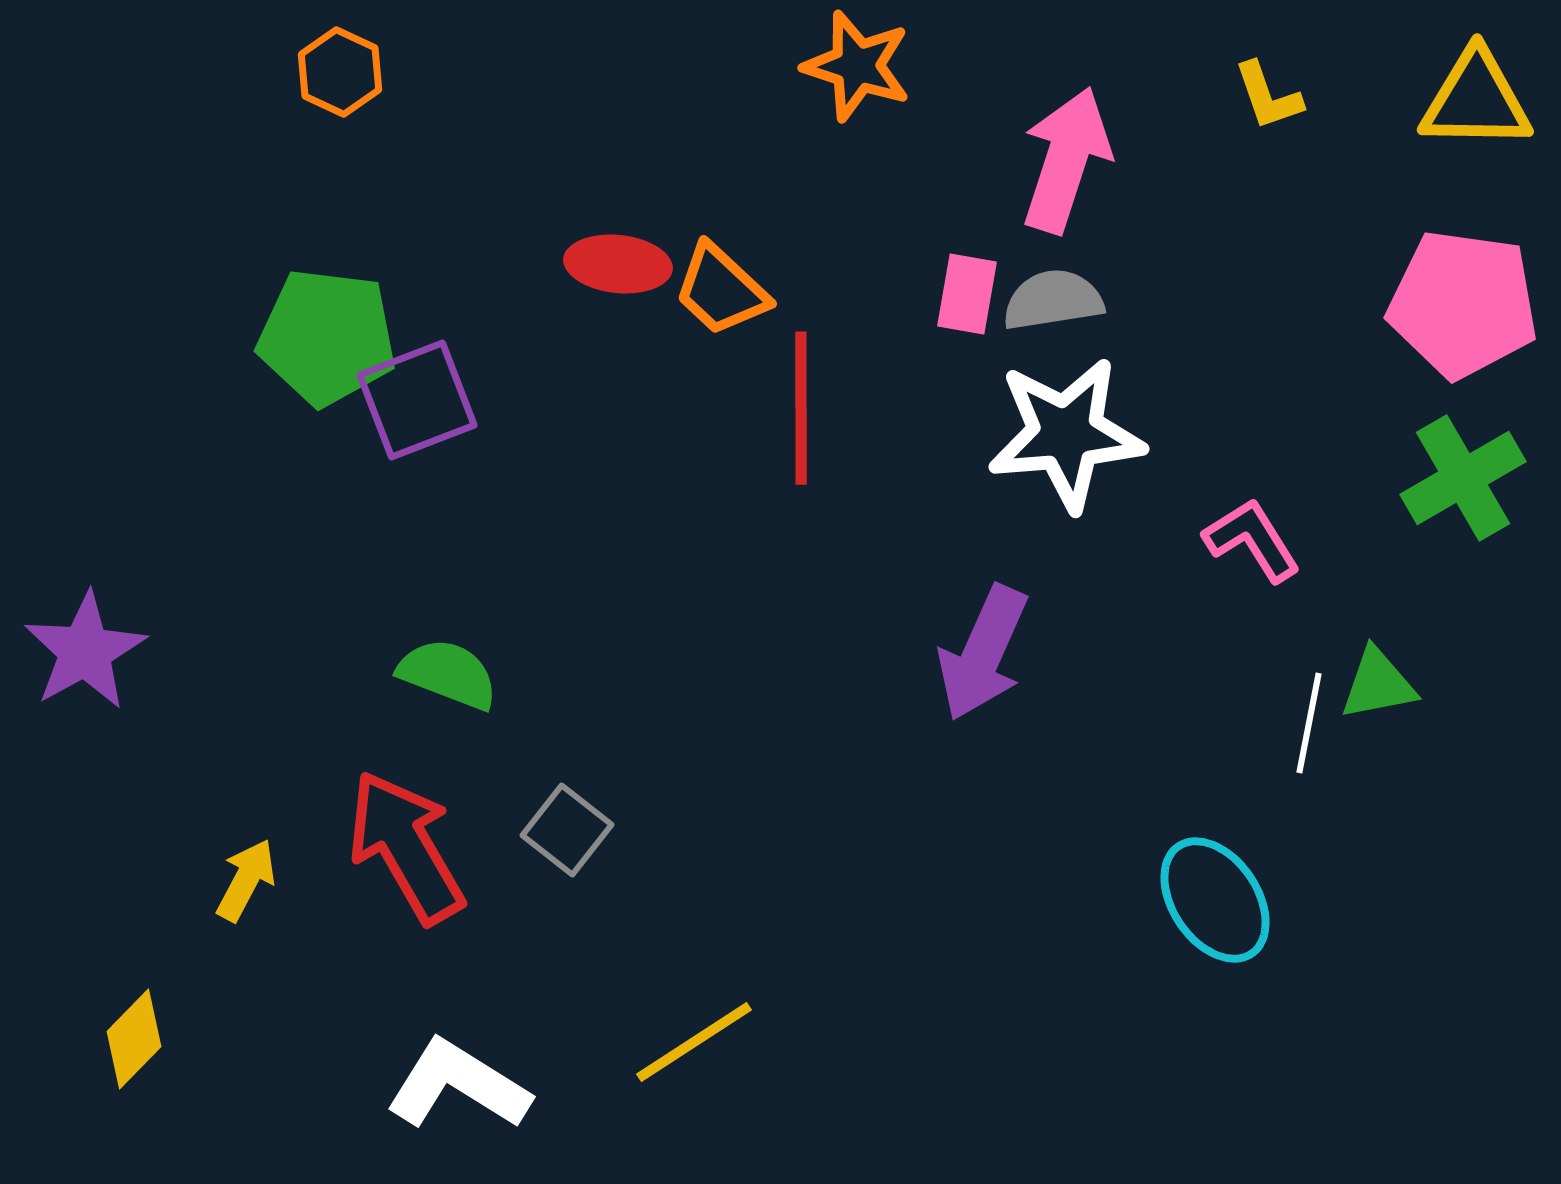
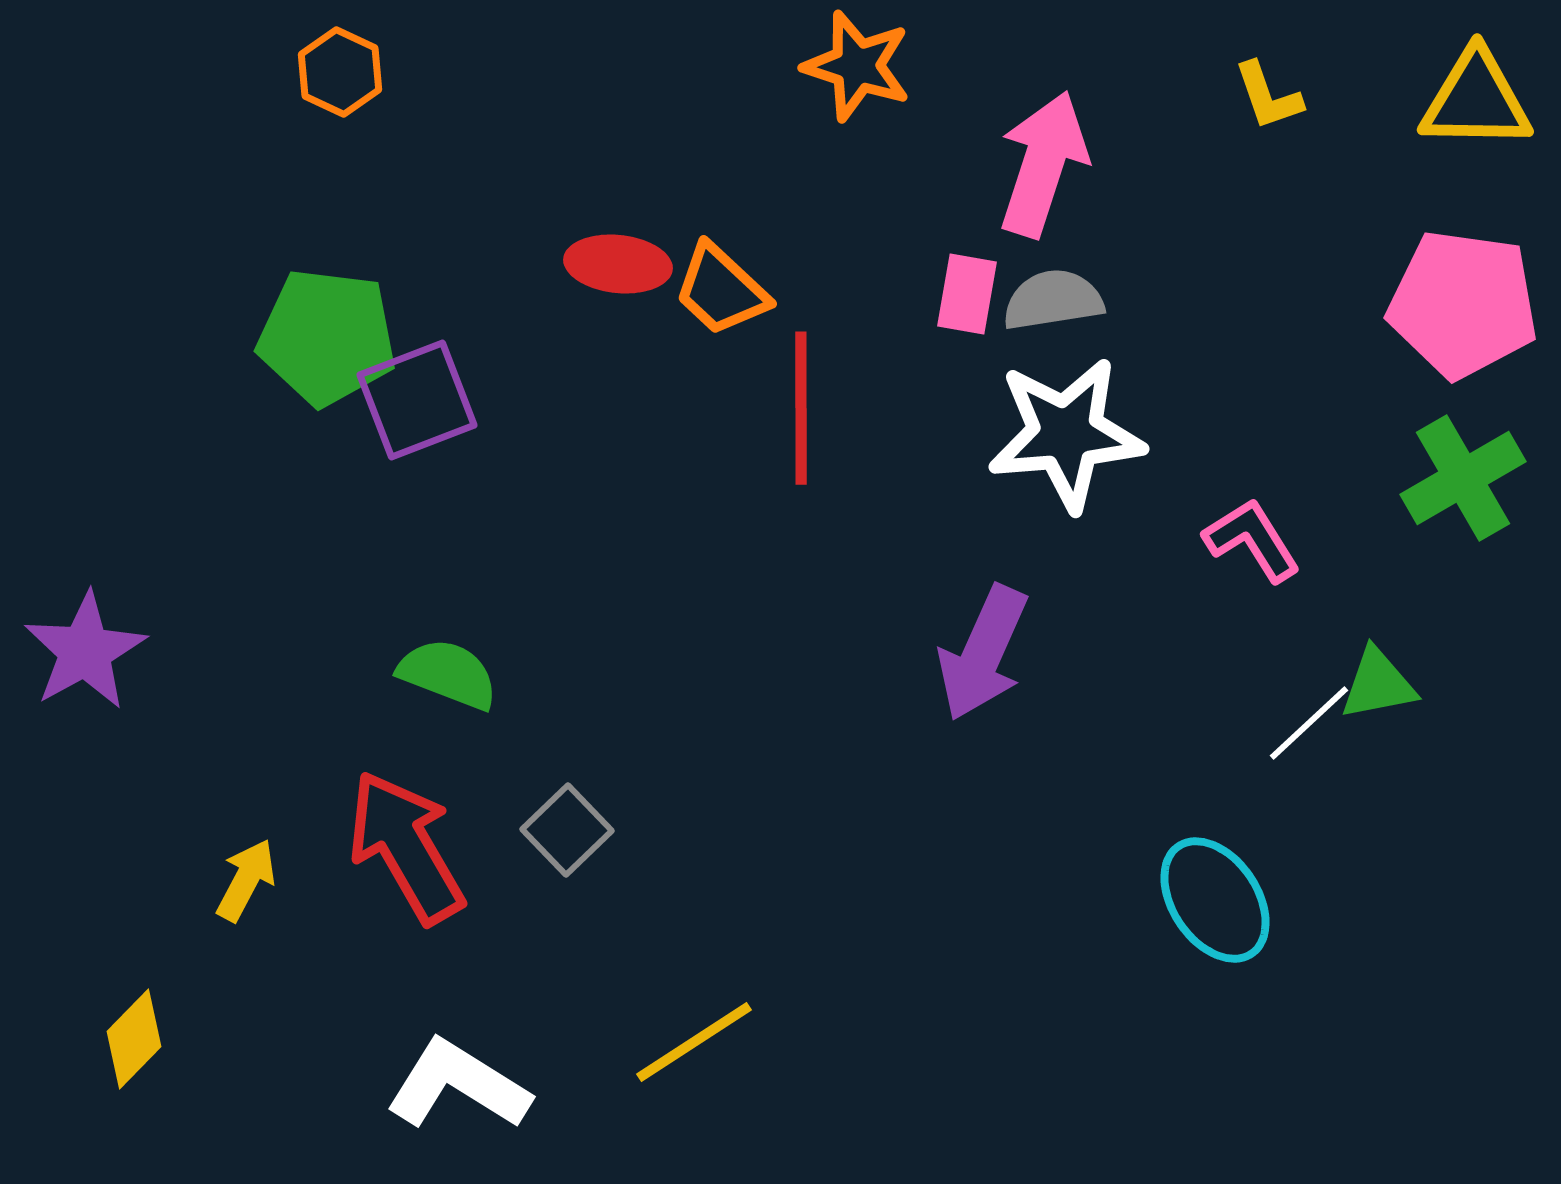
pink arrow: moved 23 px left, 4 px down
white line: rotated 36 degrees clockwise
gray square: rotated 8 degrees clockwise
